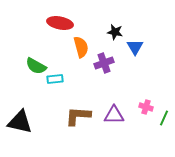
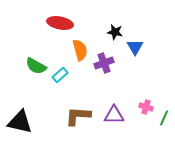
orange semicircle: moved 1 px left, 3 px down
cyan rectangle: moved 5 px right, 4 px up; rotated 35 degrees counterclockwise
